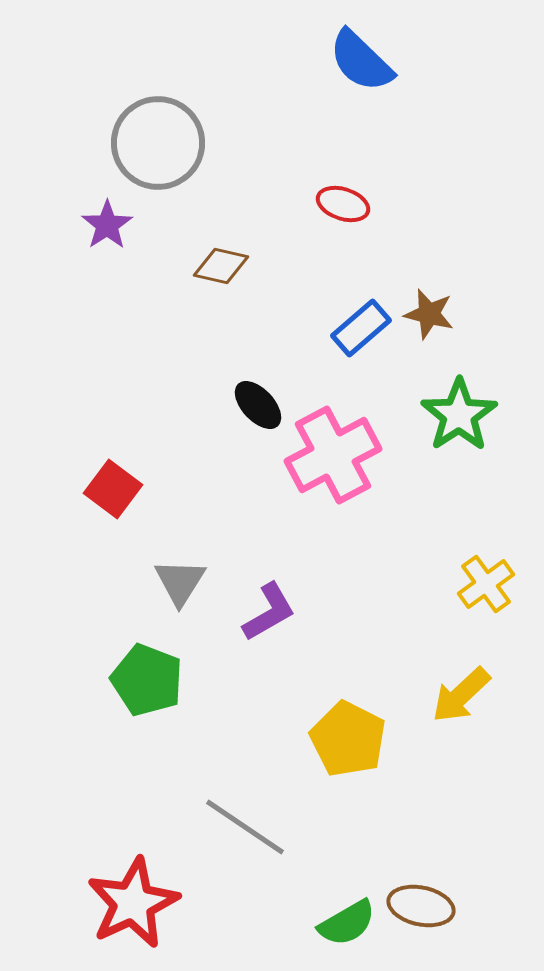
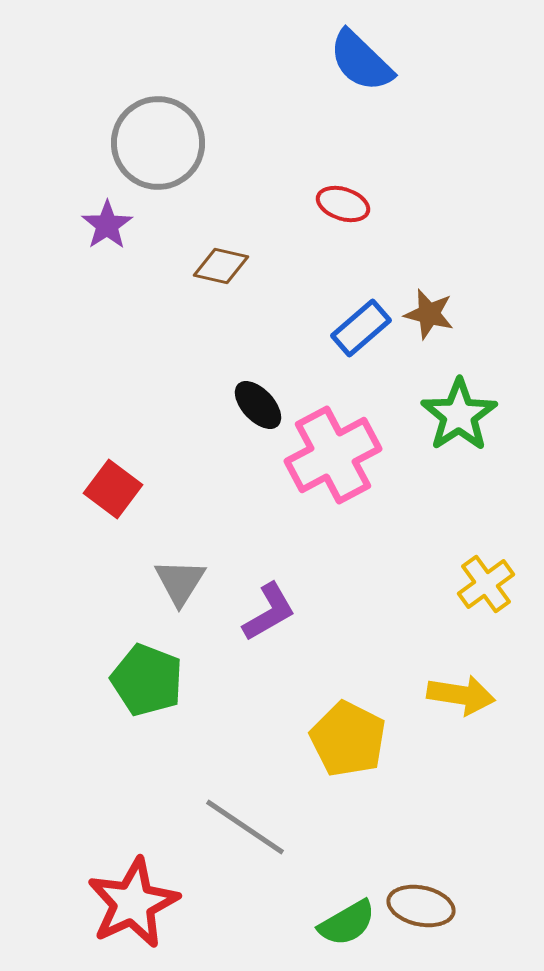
yellow arrow: rotated 128 degrees counterclockwise
